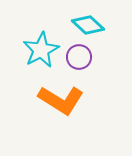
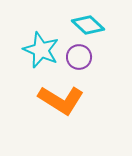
cyan star: rotated 21 degrees counterclockwise
